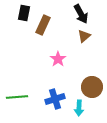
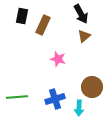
black rectangle: moved 2 px left, 3 px down
pink star: rotated 21 degrees counterclockwise
